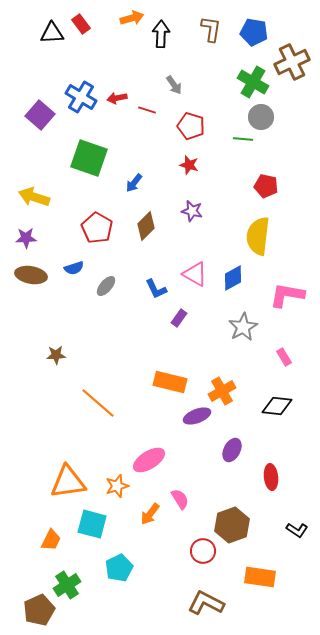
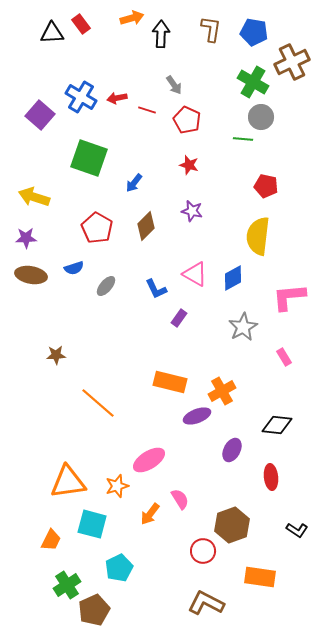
red pentagon at (191, 126): moved 4 px left, 6 px up; rotated 8 degrees clockwise
pink L-shape at (287, 295): moved 2 px right, 2 px down; rotated 15 degrees counterclockwise
black diamond at (277, 406): moved 19 px down
brown pentagon at (39, 610): moved 55 px right
